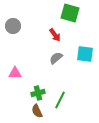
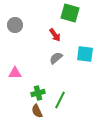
gray circle: moved 2 px right, 1 px up
